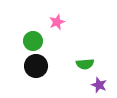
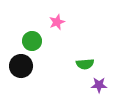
green circle: moved 1 px left
black circle: moved 15 px left
purple star: rotated 21 degrees counterclockwise
